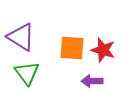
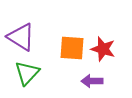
red star: moved 1 px up
green triangle: rotated 20 degrees clockwise
